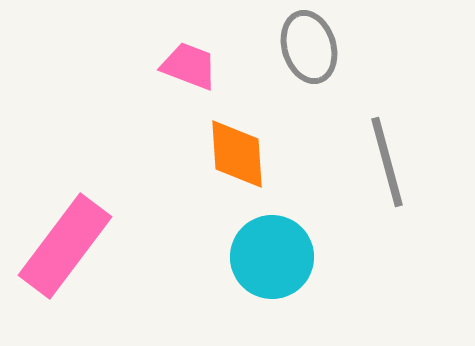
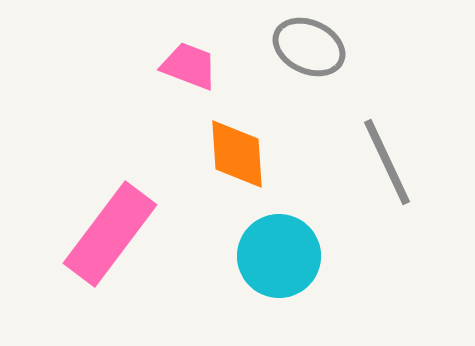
gray ellipse: rotated 48 degrees counterclockwise
gray line: rotated 10 degrees counterclockwise
pink rectangle: moved 45 px right, 12 px up
cyan circle: moved 7 px right, 1 px up
